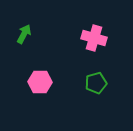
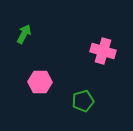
pink cross: moved 9 px right, 13 px down
green pentagon: moved 13 px left, 18 px down
